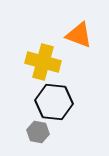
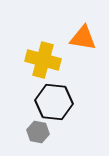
orange triangle: moved 4 px right, 3 px down; rotated 12 degrees counterclockwise
yellow cross: moved 2 px up
